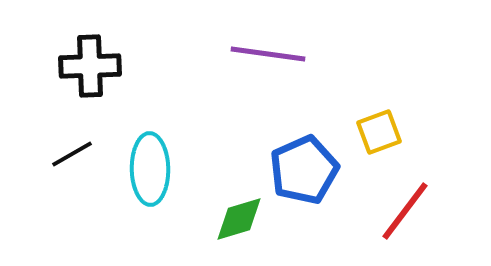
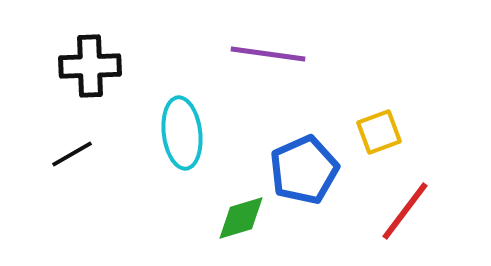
cyan ellipse: moved 32 px right, 36 px up; rotated 6 degrees counterclockwise
green diamond: moved 2 px right, 1 px up
